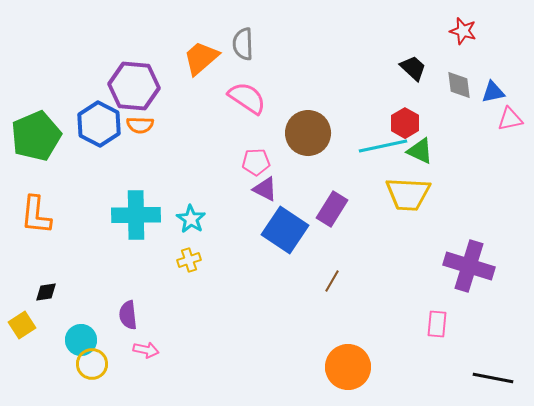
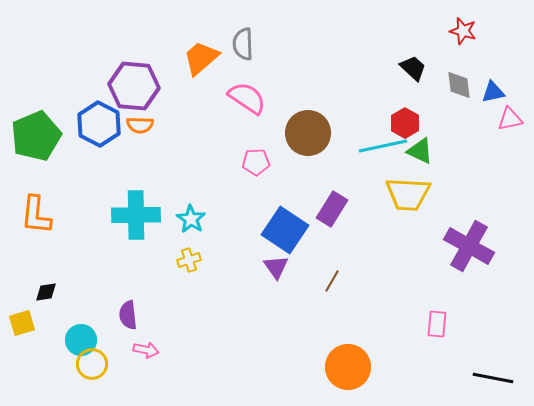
purple triangle: moved 11 px right, 78 px down; rotated 28 degrees clockwise
purple cross: moved 20 px up; rotated 12 degrees clockwise
yellow square: moved 2 px up; rotated 16 degrees clockwise
